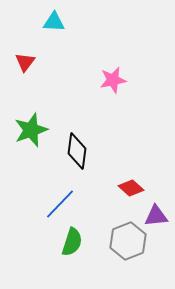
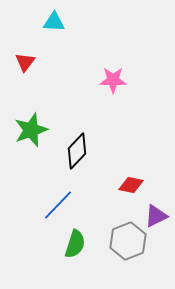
pink star: rotated 12 degrees clockwise
black diamond: rotated 36 degrees clockwise
red diamond: moved 3 px up; rotated 30 degrees counterclockwise
blue line: moved 2 px left, 1 px down
purple triangle: rotated 20 degrees counterclockwise
green semicircle: moved 3 px right, 2 px down
